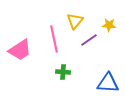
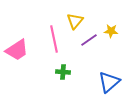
yellow star: moved 2 px right, 6 px down
pink trapezoid: moved 3 px left
blue triangle: moved 1 px right, 1 px up; rotated 45 degrees counterclockwise
